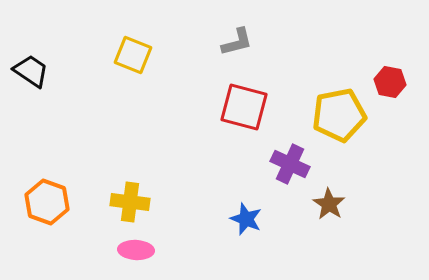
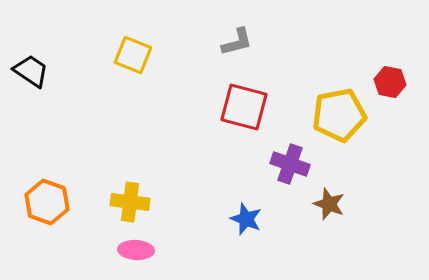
purple cross: rotated 6 degrees counterclockwise
brown star: rotated 12 degrees counterclockwise
